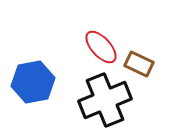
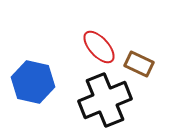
red ellipse: moved 2 px left
blue hexagon: rotated 24 degrees clockwise
